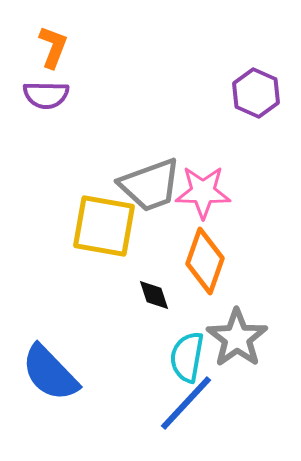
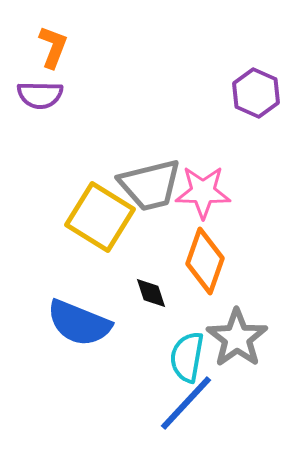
purple semicircle: moved 6 px left
gray trapezoid: rotated 6 degrees clockwise
yellow square: moved 4 px left, 9 px up; rotated 22 degrees clockwise
black diamond: moved 3 px left, 2 px up
blue semicircle: moved 29 px right, 50 px up; rotated 24 degrees counterclockwise
